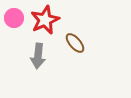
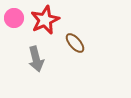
gray arrow: moved 2 px left, 3 px down; rotated 20 degrees counterclockwise
